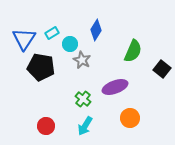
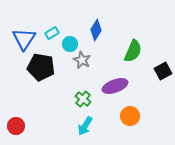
black square: moved 1 px right, 2 px down; rotated 24 degrees clockwise
purple ellipse: moved 1 px up
orange circle: moved 2 px up
red circle: moved 30 px left
